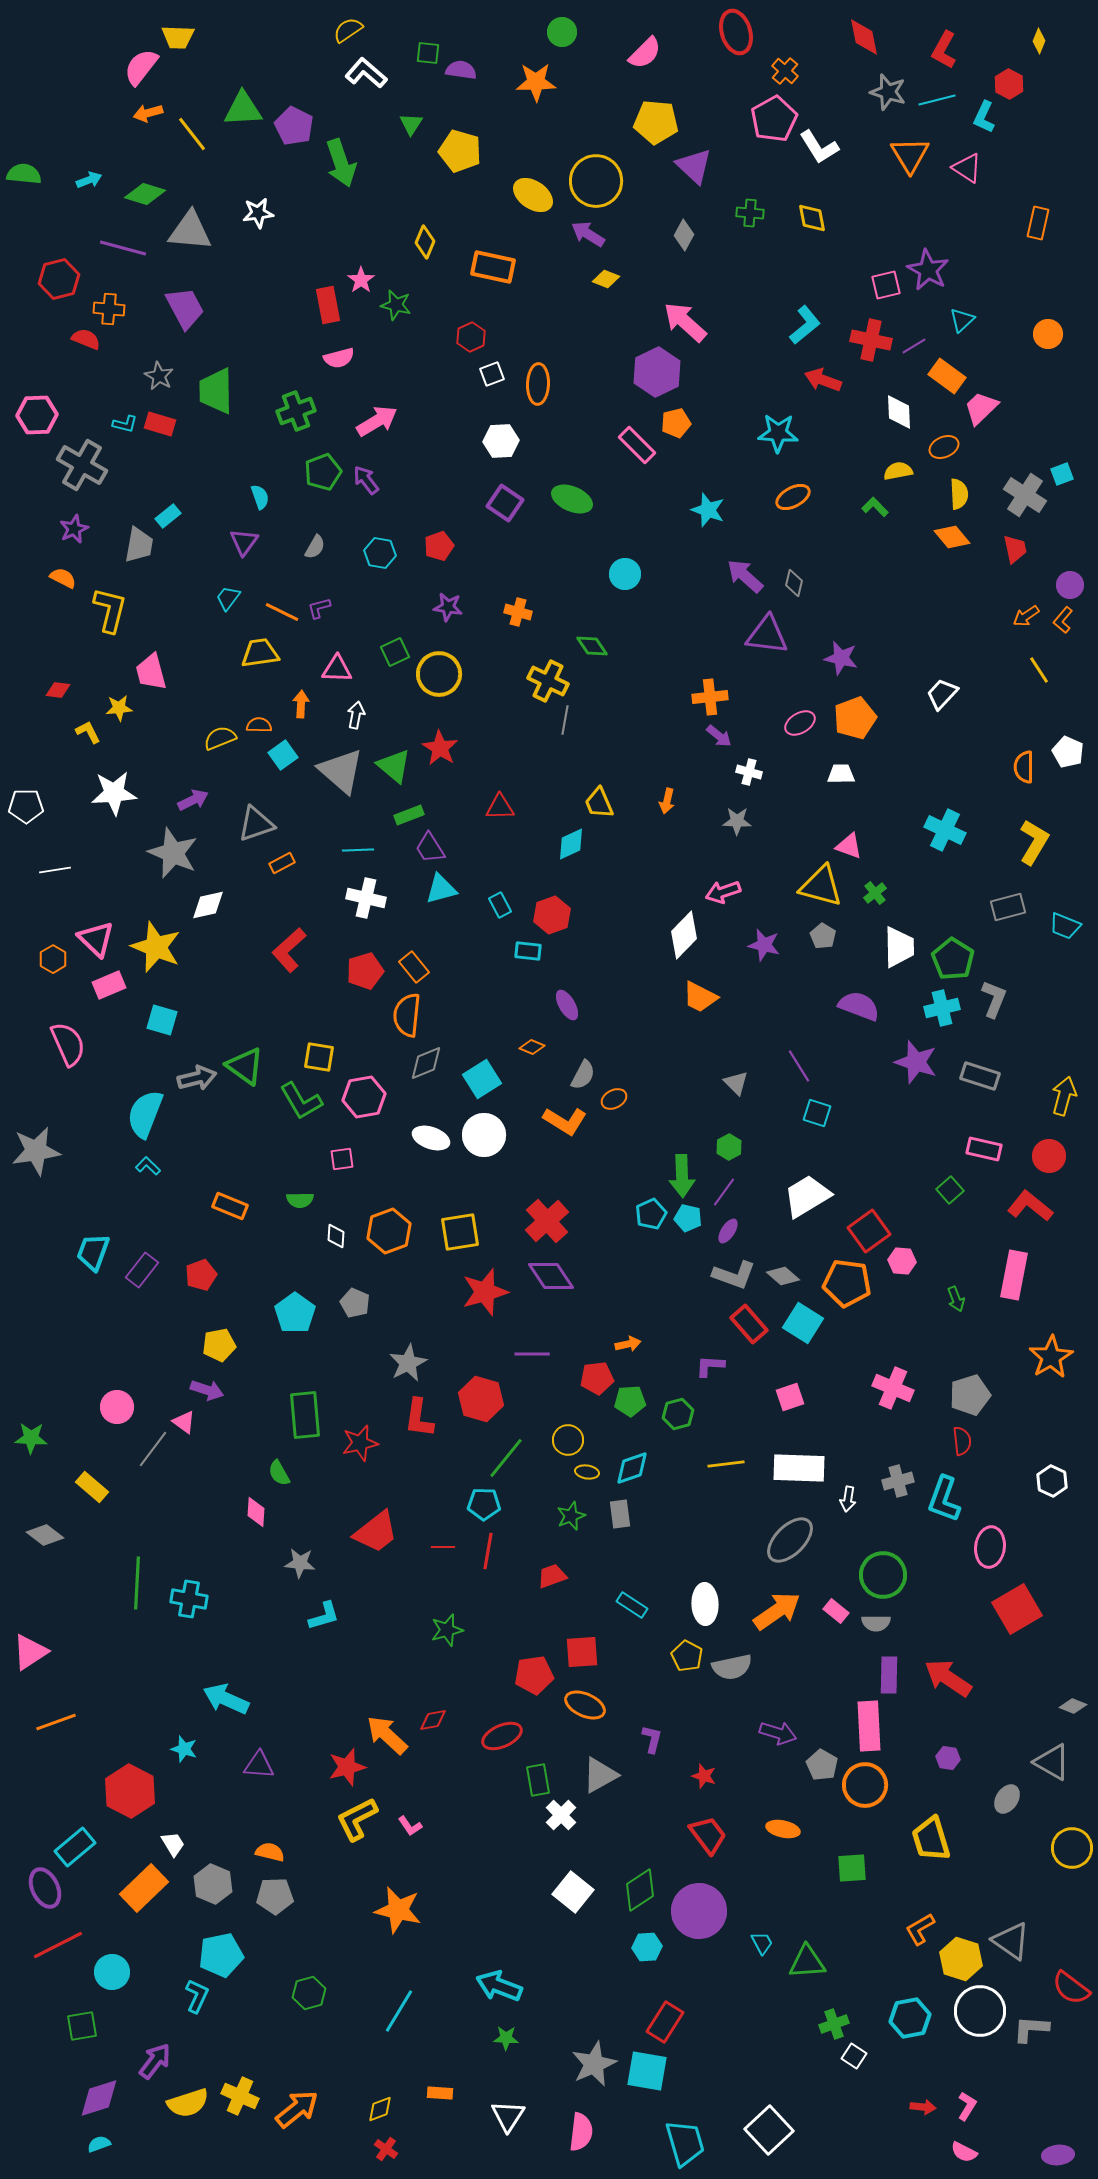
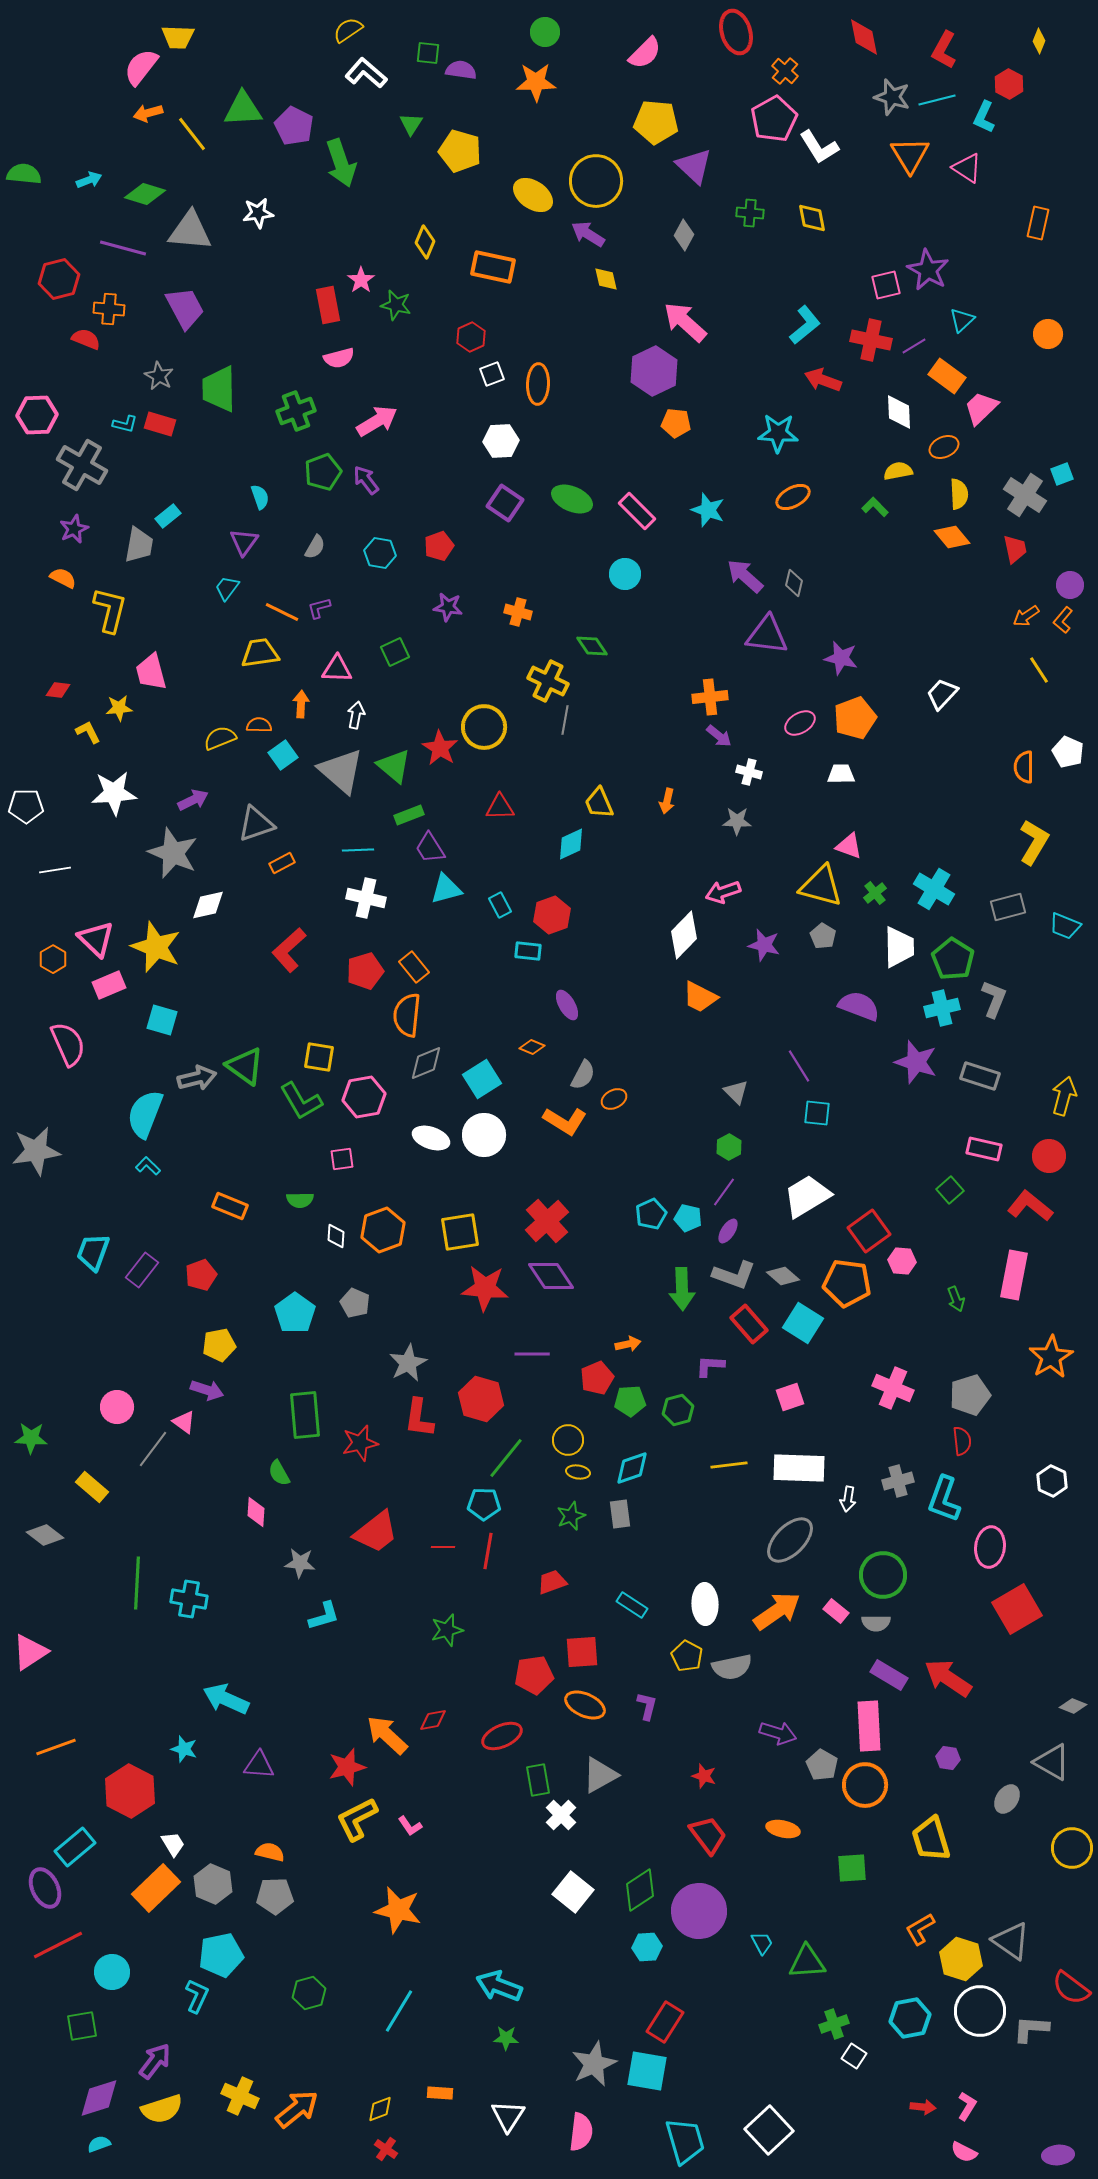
green circle at (562, 32): moved 17 px left
gray star at (888, 92): moved 4 px right, 5 px down
yellow diamond at (606, 279): rotated 56 degrees clockwise
purple hexagon at (657, 372): moved 3 px left, 1 px up
green trapezoid at (216, 391): moved 3 px right, 2 px up
orange pentagon at (676, 423): rotated 20 degrees clockwise
pink rectangle at (637, 445): moved 66 px down
cyan trapezoid at (228, 598): moved 1 px left, 10 px up
yellow circle at (439, 674): moved 45 px right, 53 px down
cyan cross at (945, 830): moved 11 px left, 59 px down; rotated 6 degrees clockwise
cyan triangle at (441, 889): moved 5 px right
gray triangle at (736, 1083): moved 9 px down
cyan square at (817, 1113): rotated 12 degrees counterclockwise
green arrow at (682, 1176): moved 113 px down
orange hexagon at (389, 1231): moved 6 px left, 1 px up
red star at (485, 1292): moved 4 px up; rotated 21 degrees clockwise
red pentagon at (597, 1378): rotated 16 degrees counterclockwise
green hexagon at (678, 1414): moved 4 px up
yellow line at (726, 1464): moved 3 px right, 1 px down
yellow ellipse at (587, 1472): moved 9 px left
red trapezoid at (552, 1576): moved 6 px down
purple rectangle at (889, 1675): rotated 60 degrees counterclockwise
orange line at (56, 1722): moved 25 px down
purple L-shape at (652, 1739): moved 5 px left, 33 px up
orange rectangle at (144, 1888): moved 12 px right
yellow semicircle at (188, 2103): moved 26 px left, 6 px down
cyan trapezoid at (685, 2143): moved 2 px up
